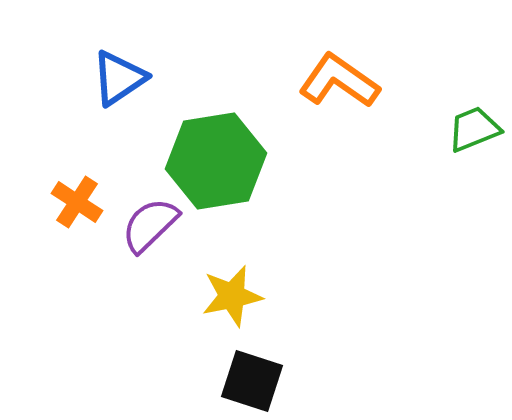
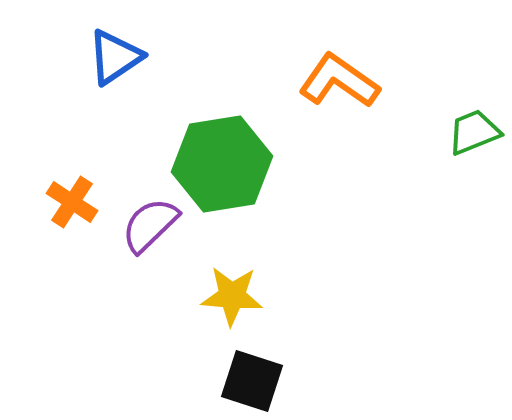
blue triangle: moved 4 px left, 21 px up
green trapezoid: moved 3 px down
green hexagon: moved 6 px right, 3 px down
orange cross: moved 5 px left
yellow star: rotated 16 degrees clockwise
